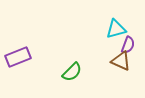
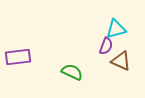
purple semicircle: moved 22 px left, 1 px down
purple rectangle: rotated 15 degrees clockwise
green semicircle: rotated 110 degrees counterclockwise
